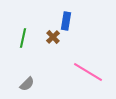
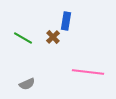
green line: rotated 72 degrees counterclockwise
pink line: rotated 24 degrees counterclockwise
gray semicircle: rotated 21 degrees clockwise
